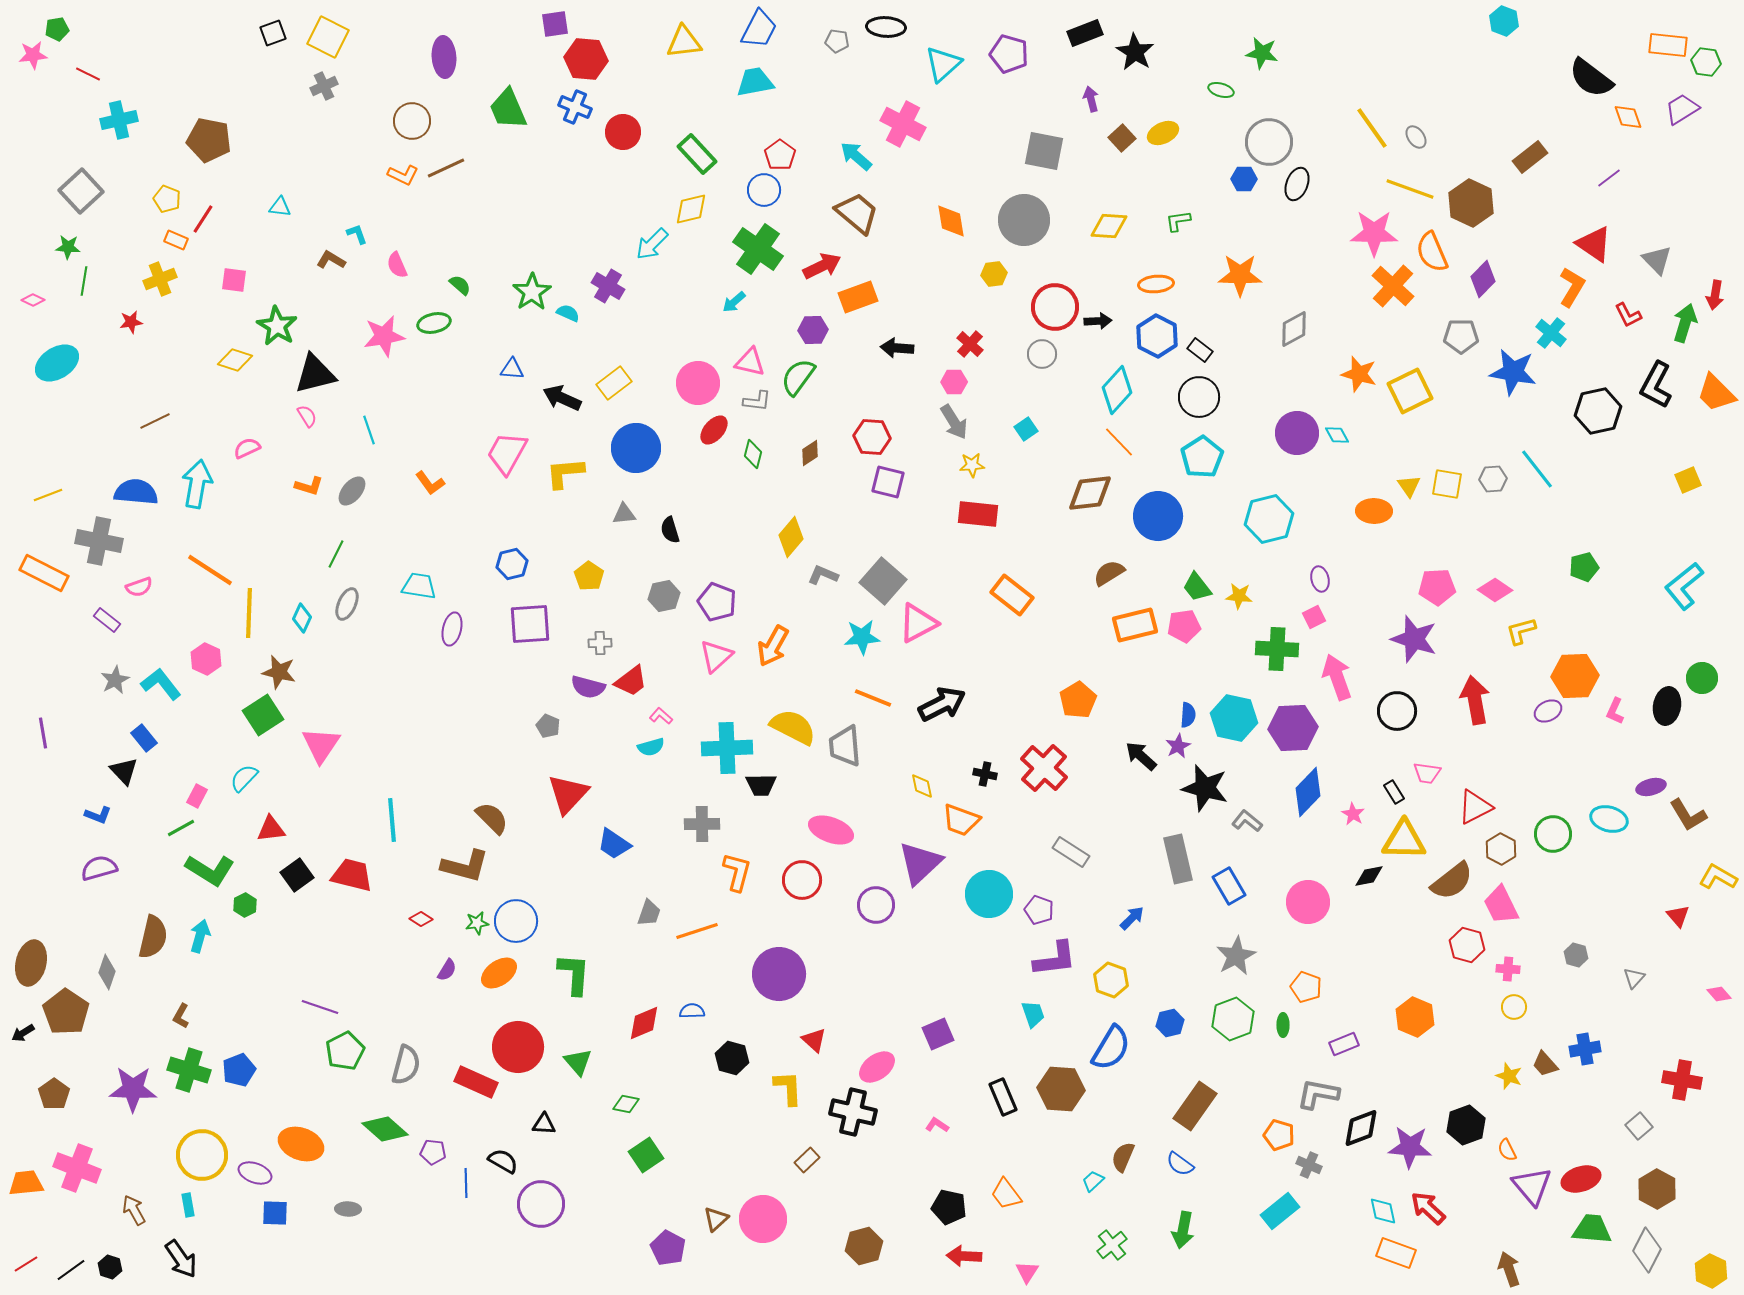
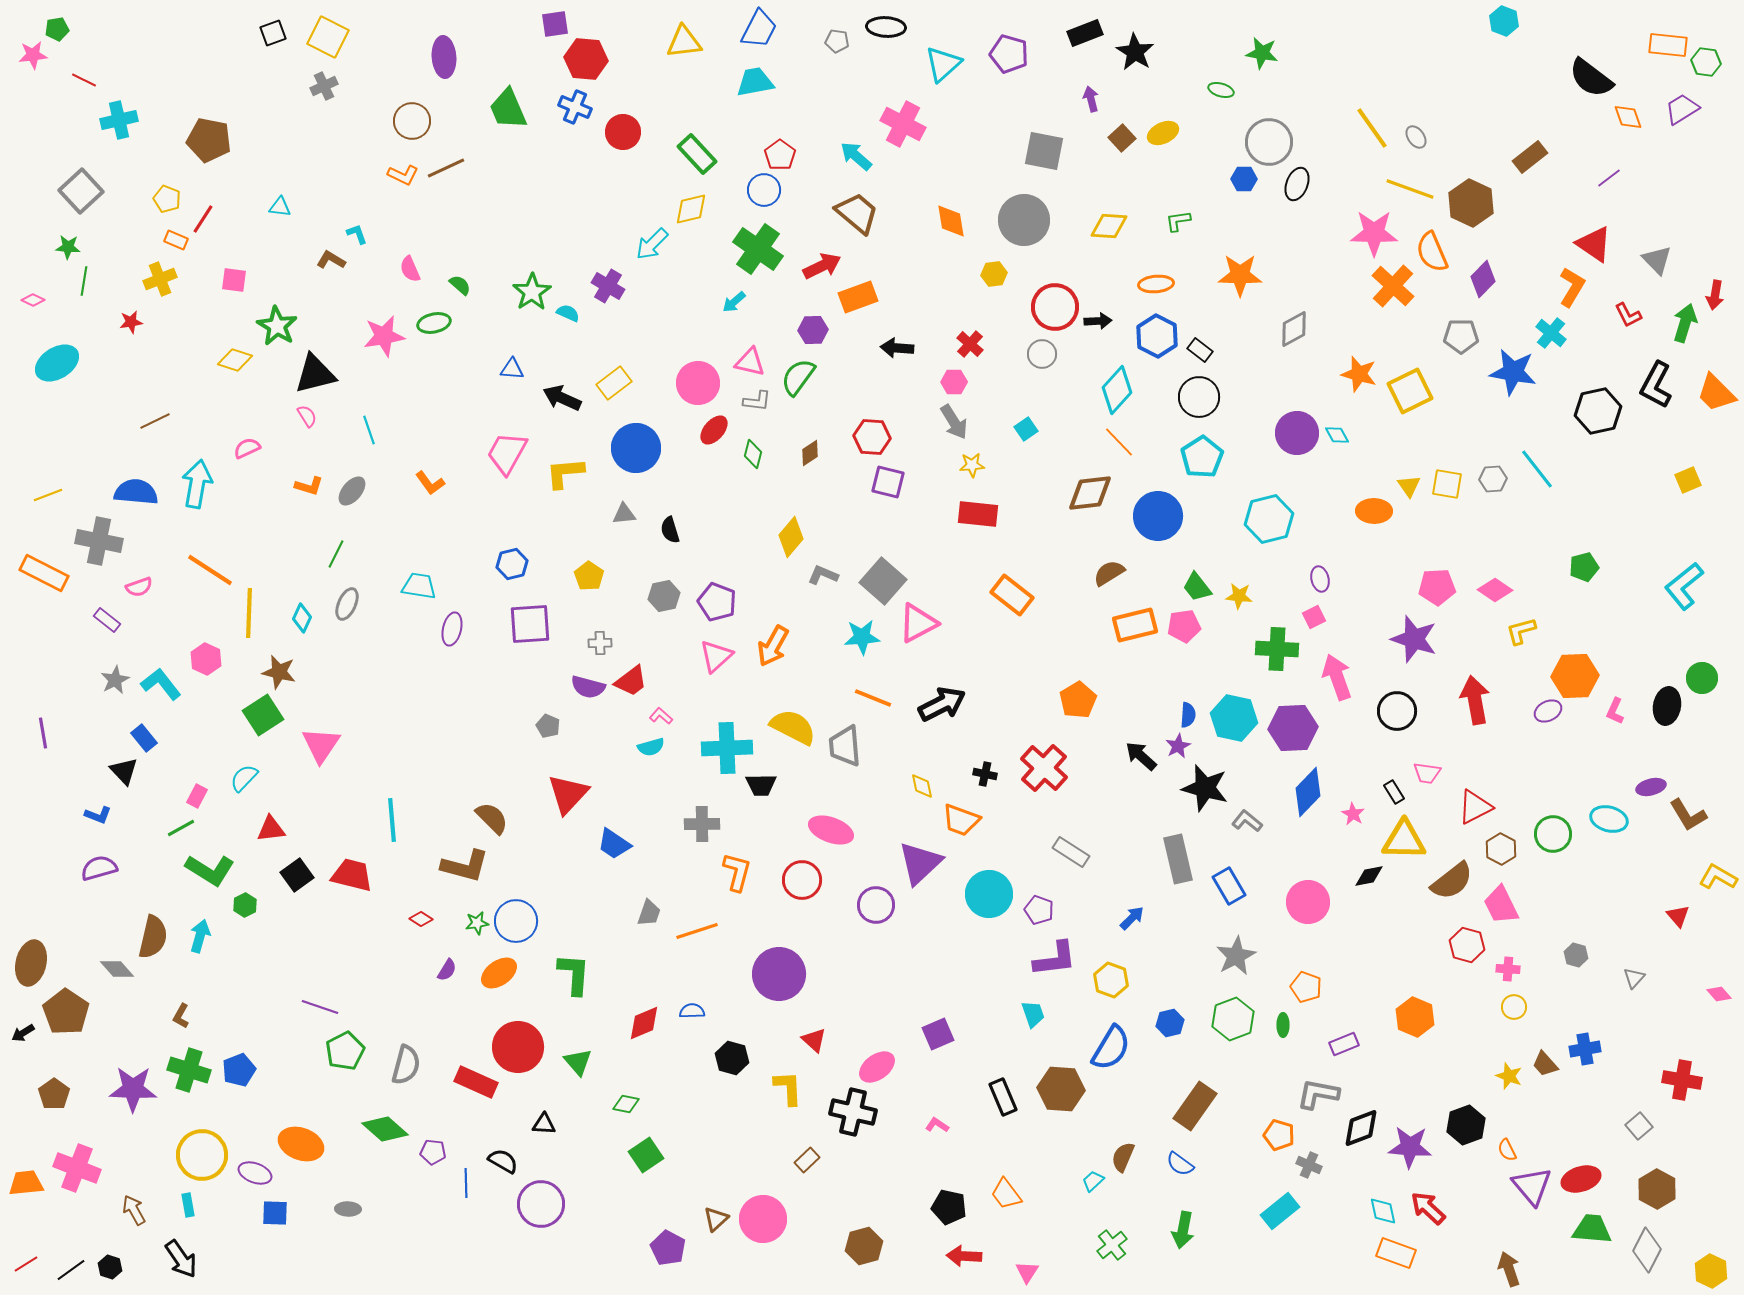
red line at (88, 74): moved 4 px left, 6 px down
pink semicircle at (397, 265): moved 13 px right, 4 px down
gray diamond at (107, 972): moved 10 px right, 3 px up; rotated 60 degrees counterclockwise
